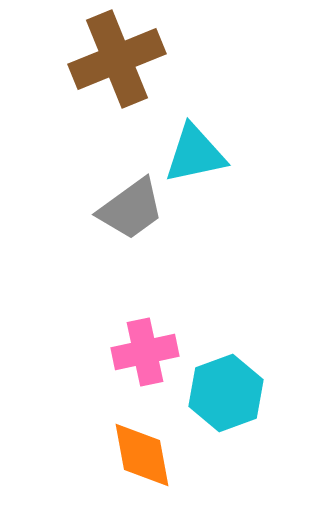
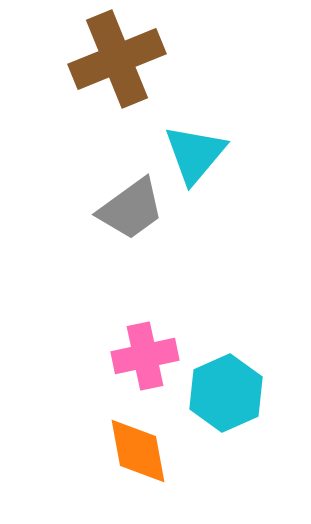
cyan triangle: rotated 38 degrees counterclockwise
pink cross: moved 4 px down
cyan hexagon: rotated 4 degrees counterclockwise
orange diamond: moved 4 px left, 4 px up
